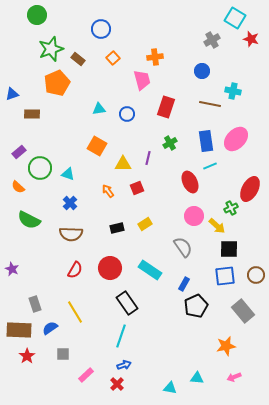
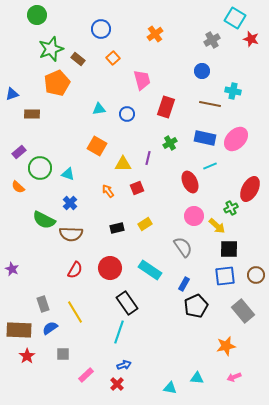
orange cross at (155, 57): moved 23 px up; rotated 28 degrees counterclockwise
blue rectangle at (206, 141): moved 1 px left, 3 px up; rotated 70 degrees counterclockwise
green semicircle at (29, 220): moved 15 px right
gray rectangle at (35, 304): moved 8 px right
cyan line at (121, 336): moved 2 px left, 4 px up
